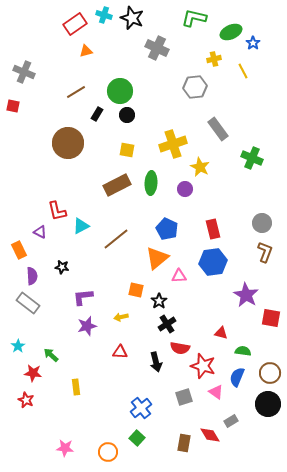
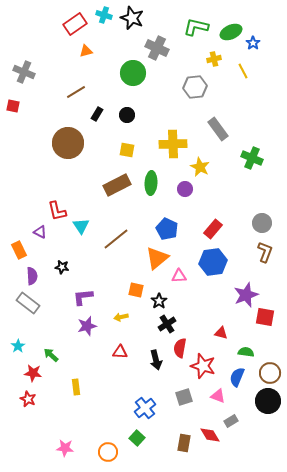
green L-shape at (194, 18): moved 2 px right, 9 px down
green circle at (120, 91): moved 13 px right, 18 px up
yellow cross at (173, 144): rotated 16 degrees clockwise
cyan triangle at (81, 226): rotated 36 degrees counterclockwise
red rectangle at (213, 229): rotated 54 degrees clockwise
purple star at (246, 295): rotated 20 degrees clockwise
red square at (271, 318): moved 6 px left, 1 px up
red semicircle at (180, 348): rotated 90 degrees clockwise
green semicircle at (243, 351): moved 3 px right, 1 px down
black arrow at (156, 362): moved 2 px up
pink triangle at (216, 392): moved 2 px right, 4 px down; rotated 14 degrees counterclockwise
red star at (26, 400): moved 2 px right, 1 px up
black circle at (268, 404): moved 3 px up
blue cross at (141, 408): moved 4 px right
